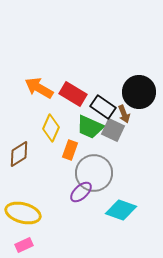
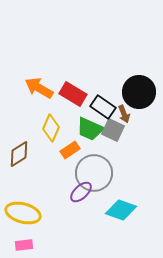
green trapezoid: moved 2 px down
orange rectangle: rotated 36 degrees clockwise
pink rectangle: rotated 18 degrees clockwise
